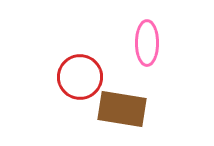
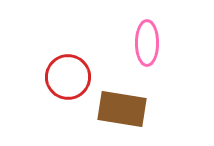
red circle: moved 12 px left
